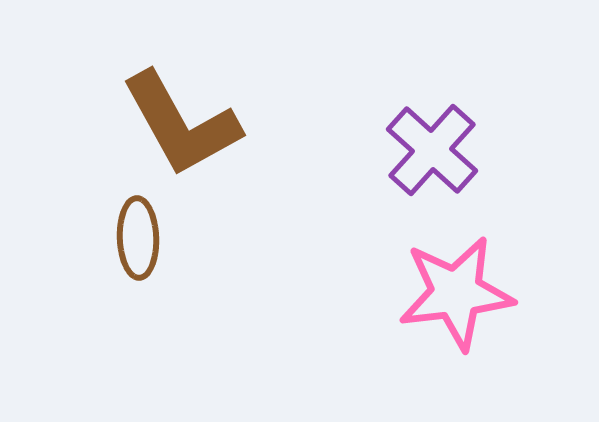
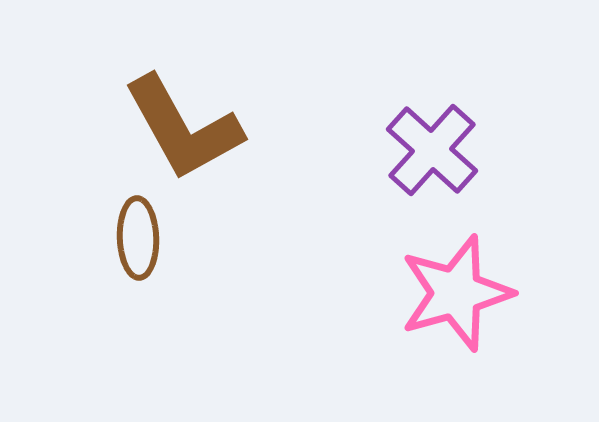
brown L-shape: moved 2 px right, 4 px down
pink star: rotated 9 degrees counterclockwise
